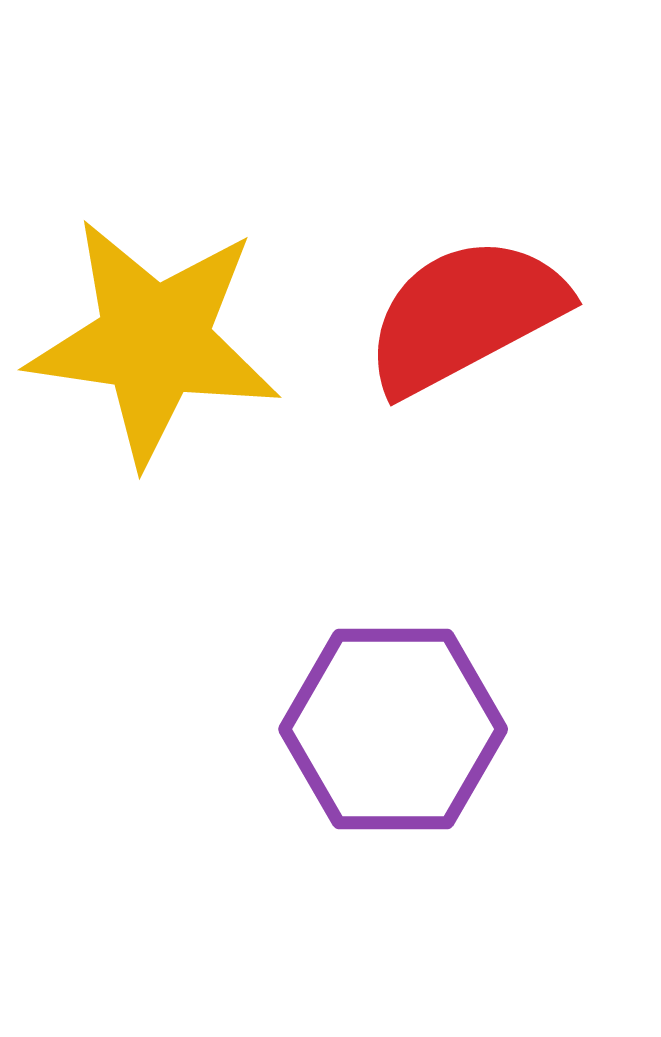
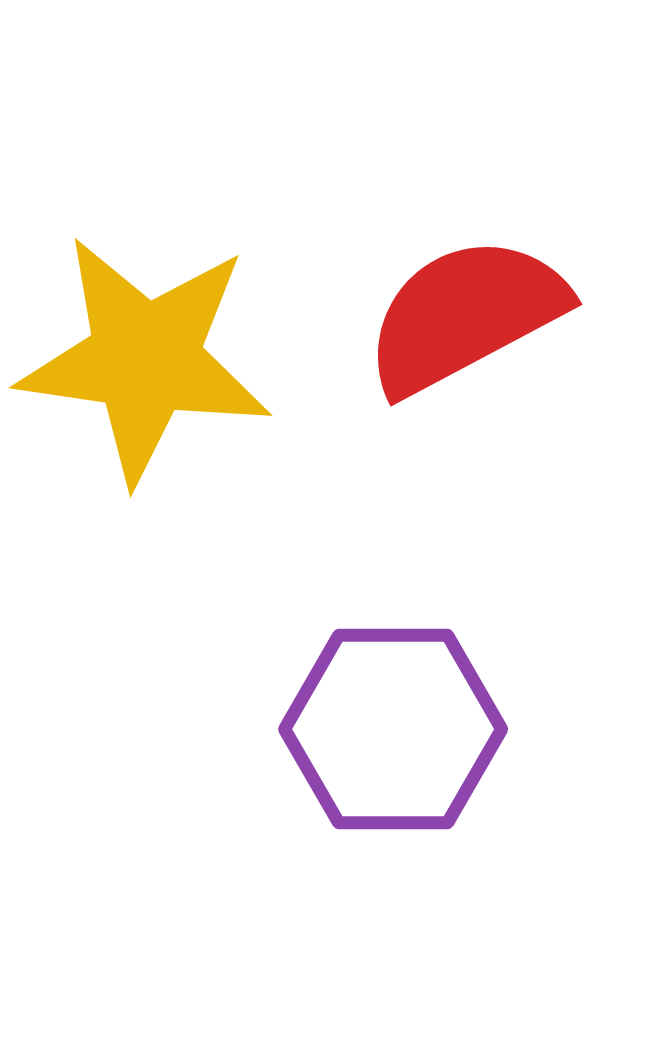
yellow star: moved 9 px left, 18 px down
